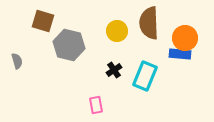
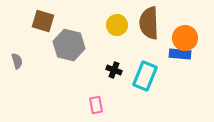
yellow circle: moved 6 px up
black cross: rotated 35 degrees counterclockwise
